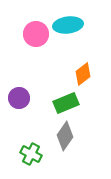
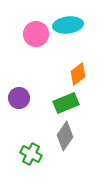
orange diamond: moved 5 px left
